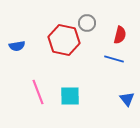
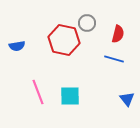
red semicircle: moved 2 px left, 1 px up
